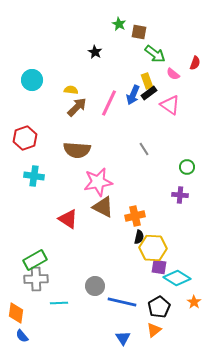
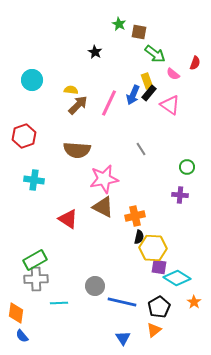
black rectangle: rotated 14 degrees counterclockwise
brown arrow: moved 1 px right, 2 px up
red hexagon: moved 1 px left, 2 px up
gray line: moved 3 px left
cyan cross: moved 4 px down
pink star: moved 6 px right, 3 px up
